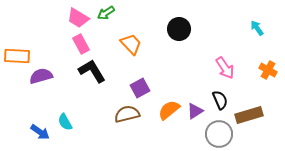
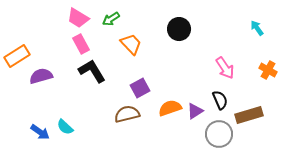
green arrow: moved 5 px right, 6 px down
orange rectangle: rotated 35 degrees counterclockwise
orange semicircle: moved 1 px right, 2 px up; rotated 20 degrees clockwise
cyan semicircle: moved 5 px down; rotated 18 degrees counterclockwise
